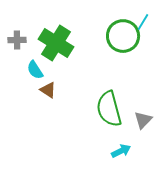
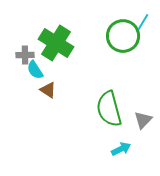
gray cross: moved 8 px right, 15 px down
cyan arrow: moved 2 px up
